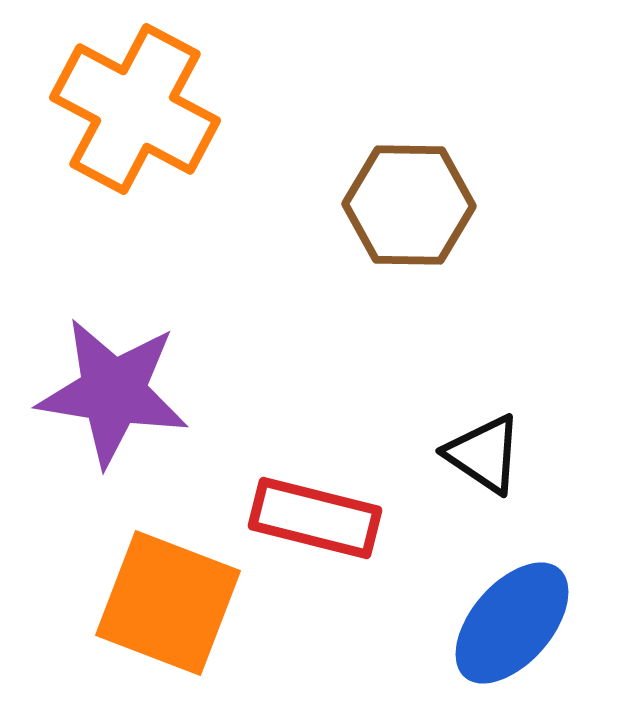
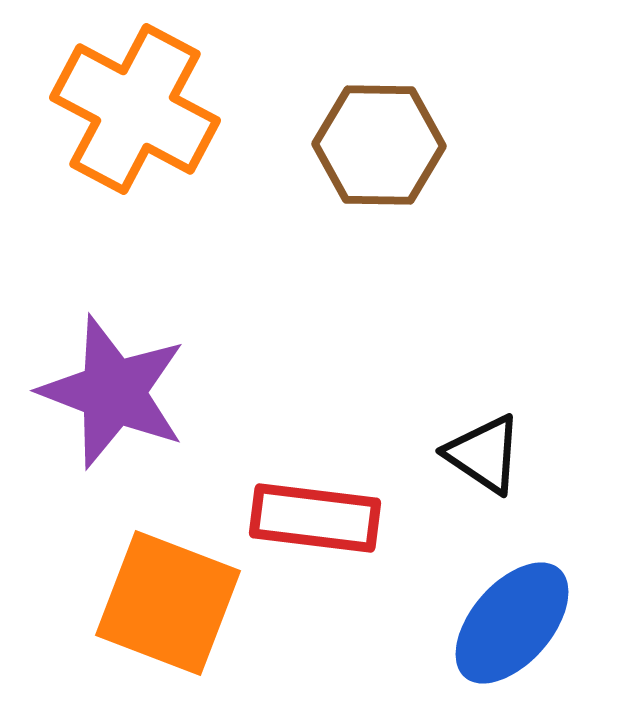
brown hexagon: moved 30 px left, 60 px up
purple star: rotated 12 degrees clockwise
red rectangle: rotated 7 degrees counterclockwise
